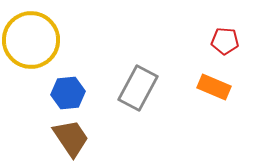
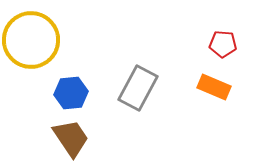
red pentagon: moved 2 px left, 3 px down
blue hexagon: moved 3 px right
